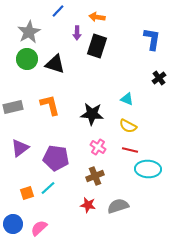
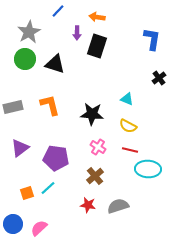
green circle: moved 2 px left
brown cross: rotated 18 degrees counterclockwise
